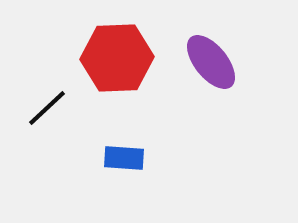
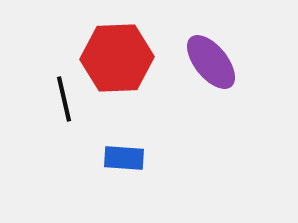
black line: moved 17 px right, 9 px up; rotated 60 degrees counterclockwise
